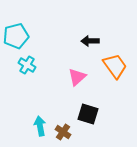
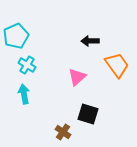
cyan pentagon: rotated 10 degrees counterclockwise
orange trapezoid: moved 2 px right, 1 px up
cyan arrow: moved 16 px left, 32 px up
